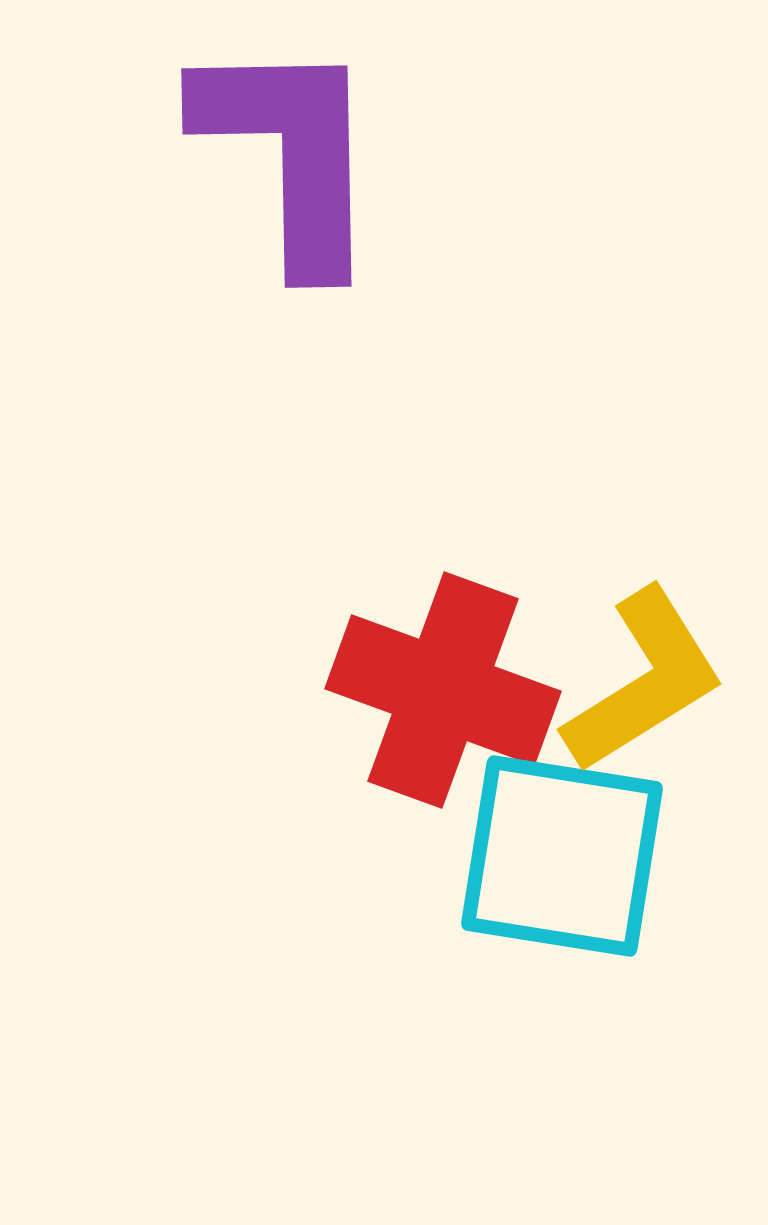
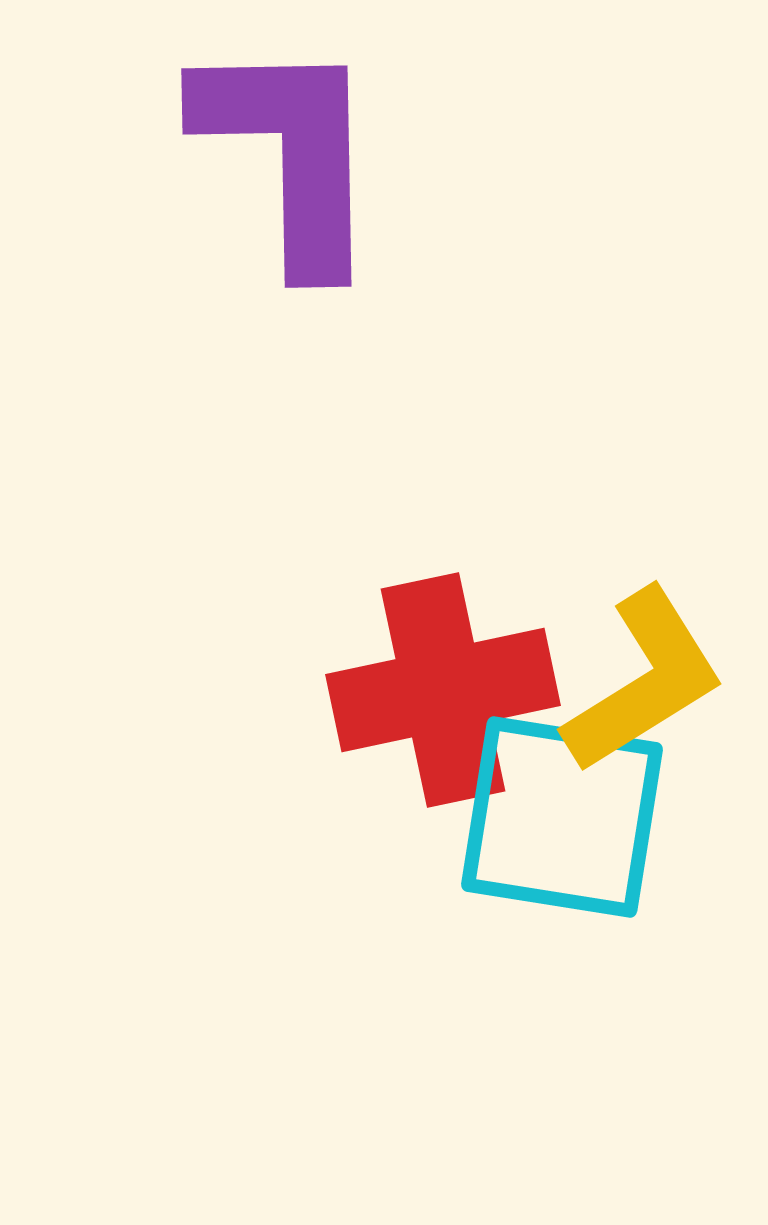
red cross: rotated 32 degrees counterclockwise
cyan square: moved 39 px up
